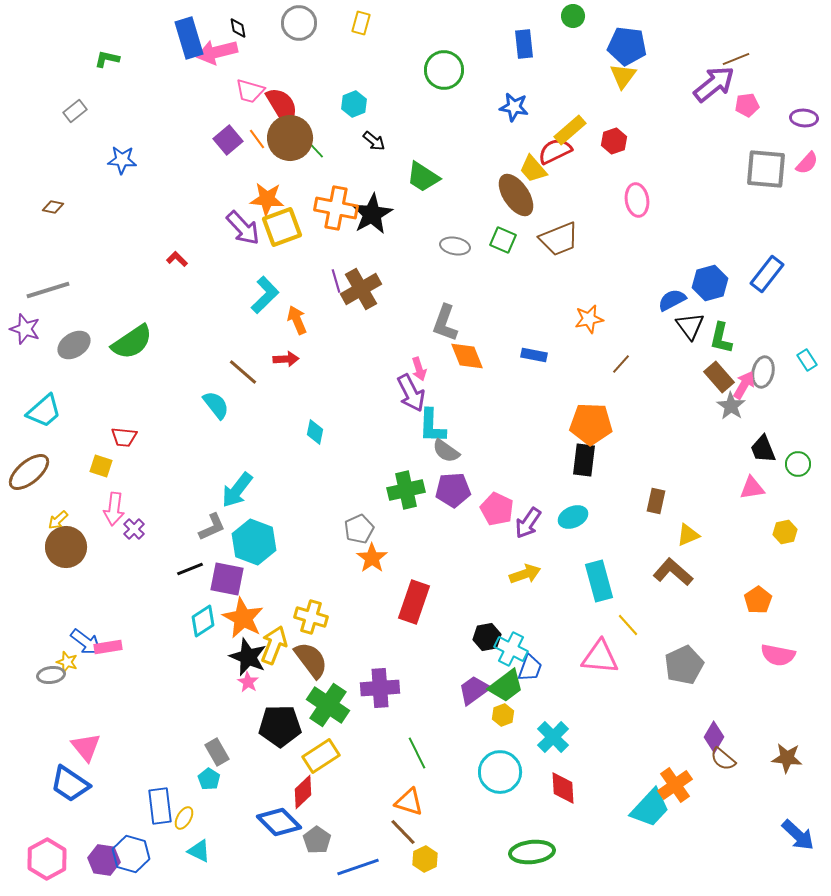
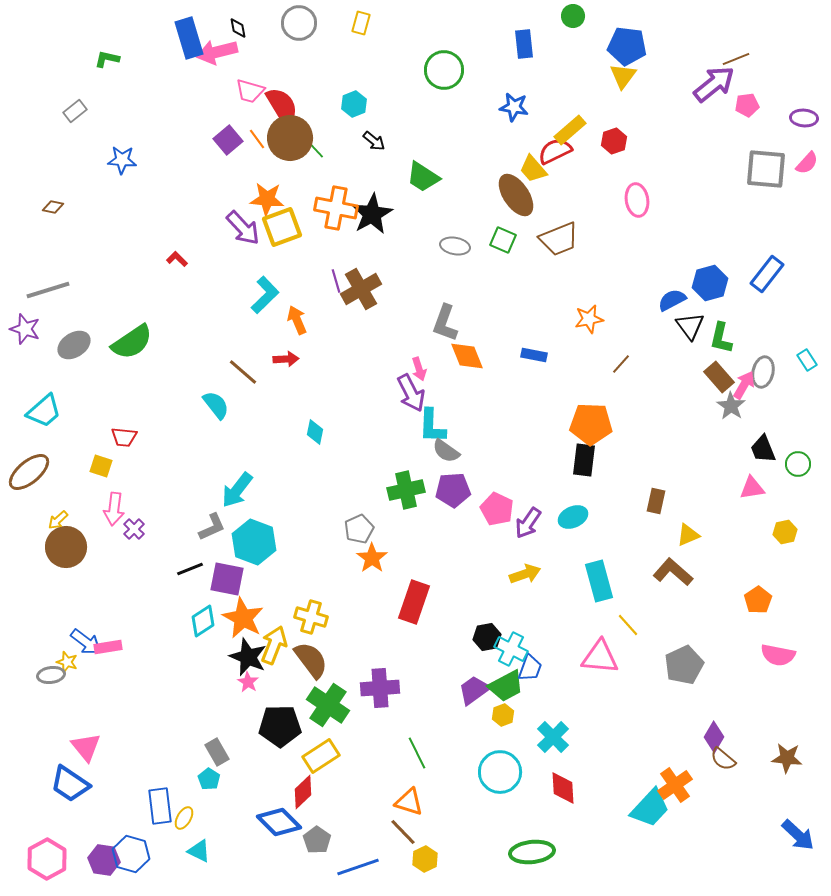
green trapezoid at (506, 686): rotated 9 degrees clockwise
